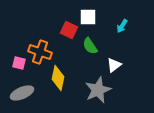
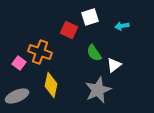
white square: moved 2 px right; rotated 18 degrees counterclockwise
cyan arrow: rotated 48 degrees clockwise
green semicircle: moved 4 px right, 7 px down
pink square: rotated 24 degrees clockwise
yellow diamond: moved 7 px left, 7 px down
gray ellipse: moved 5 px left, 3 px down
